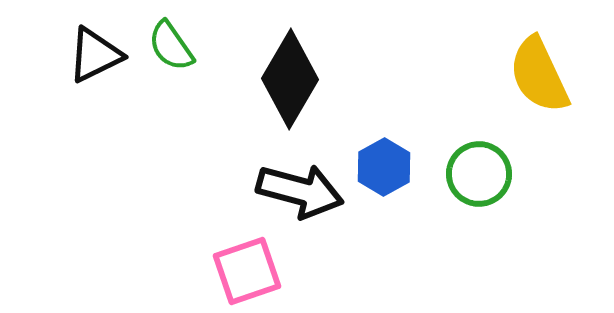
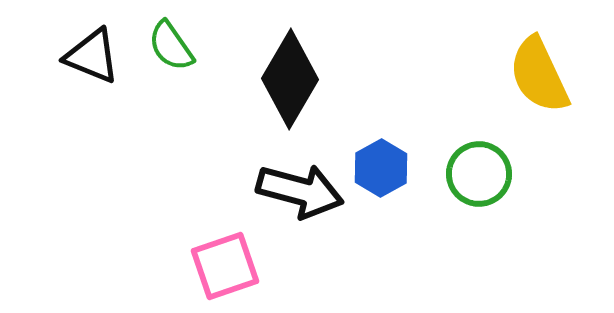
black triangle: moved 3 px left, 1 px down; rotated 48 degrees clockwise
blue hexagon: moved 3 px left, 1 px down
pink square: moved 22 px left, 5 px up
